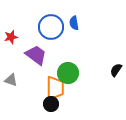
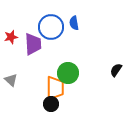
purple trapezoid: moved 3 px left, 11 px up; rotated 50 degrees clockwise
gray triangle: rotated 24 degrees clockwise
